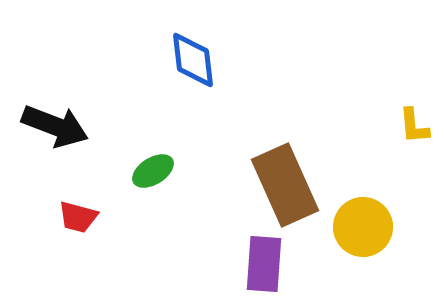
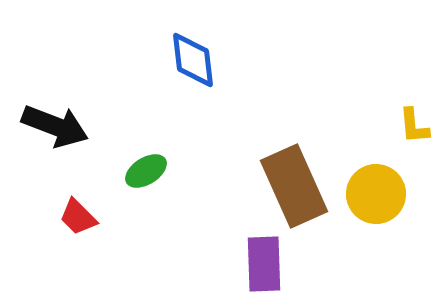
green ellipse: moved 7 px left
brown rectangle: moved 9 px right, 1 px down
red trapezoid: rotated 30 degrees clockwise
yellow circle: moved 13 px right, 33 px up
purple rectangle: rotated 6 degrees counterclockwise
